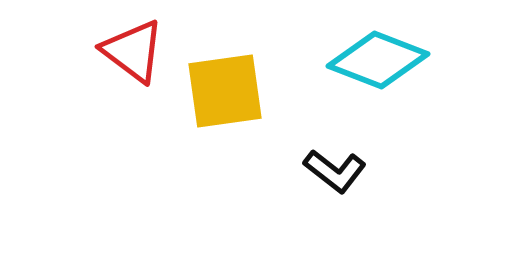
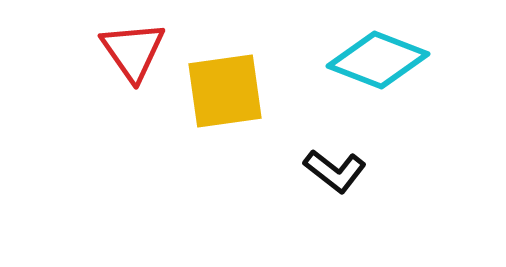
red triangle: rotated 18 degrees clockwise
